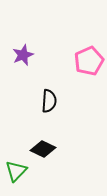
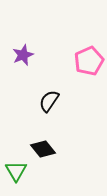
black semicircle: rotated 150 degrees counterclockwise
black diamond: rotated 25 degrees clockwise
green triangle: rotated 15 degrees counterclockwise
